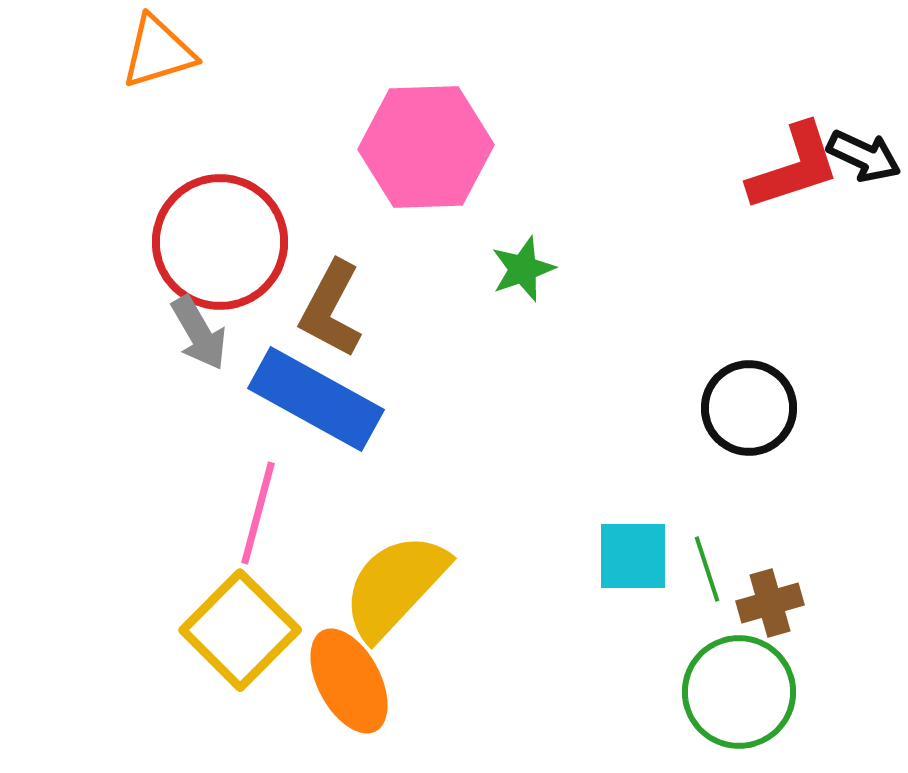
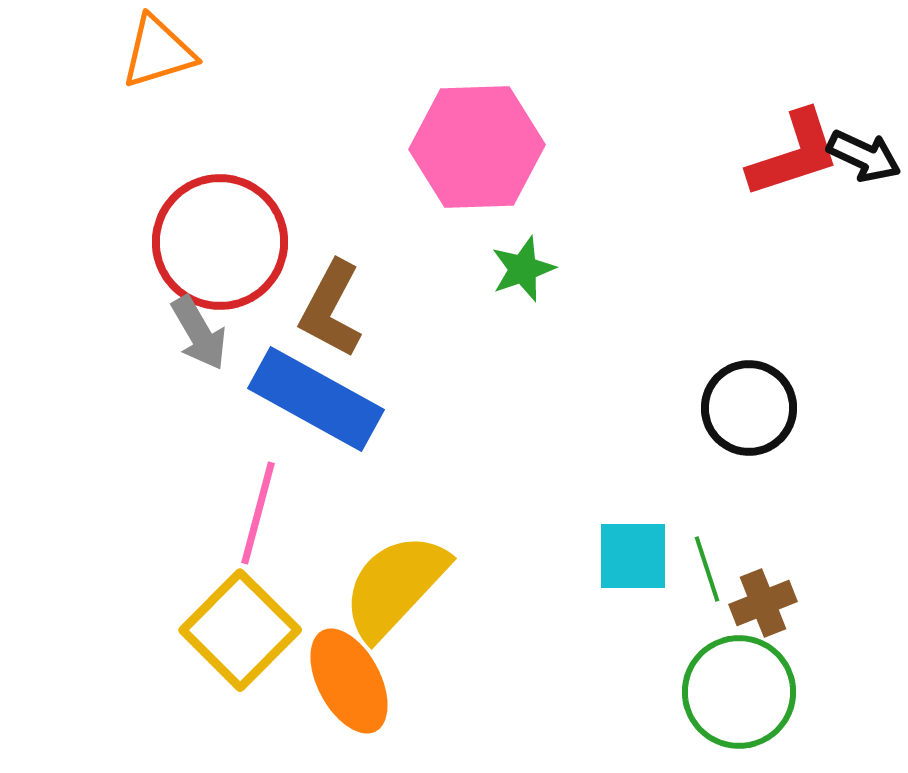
pink hexagon: moved 51 px right
red L-shape: moved 13 px up
brown cross: moved 7 px left; rotated 6 degrees counterclockwise
